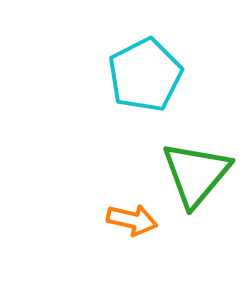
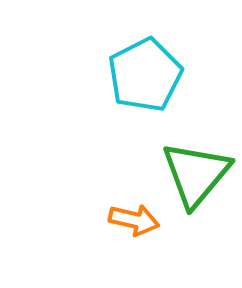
orange arrow: moved 2 px right
